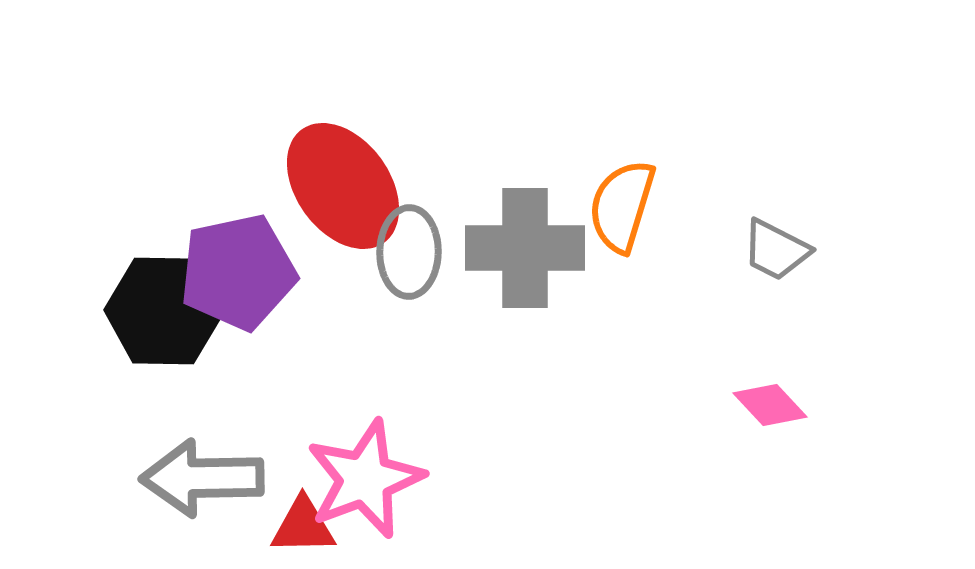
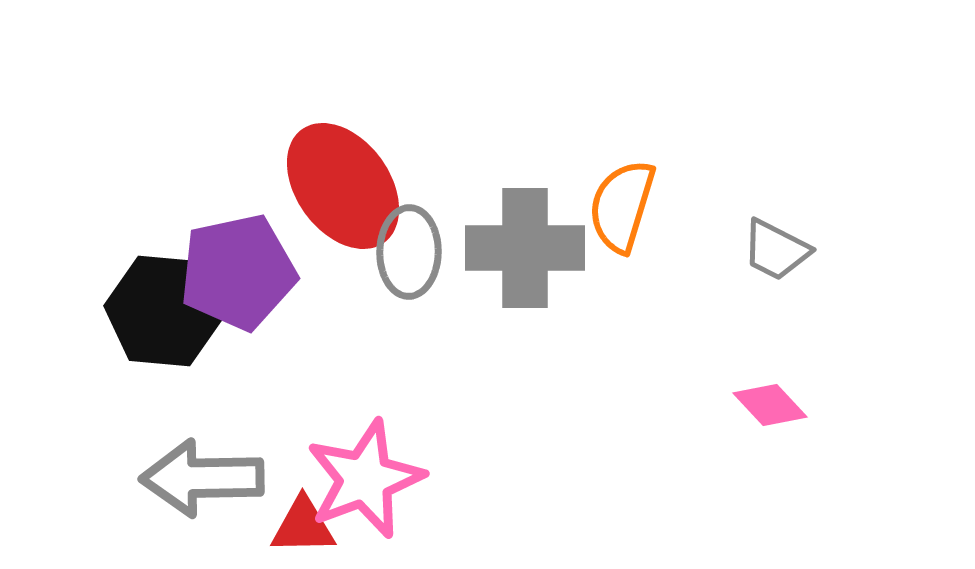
black hexagon: rotated 4 degrees clockwise
